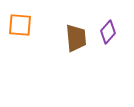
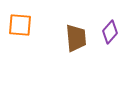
purple diamond: moved 2 px right
